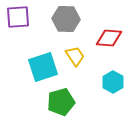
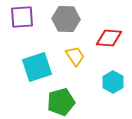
purple square: moved 4 px right
cyan square: moved 6 px left
